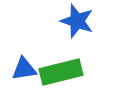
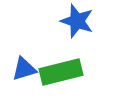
blue triangle: rotated 8 degrees counterclockwise
